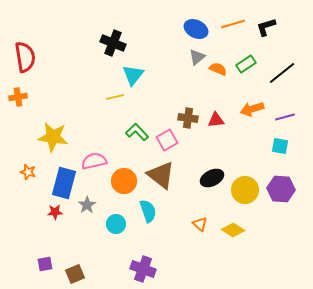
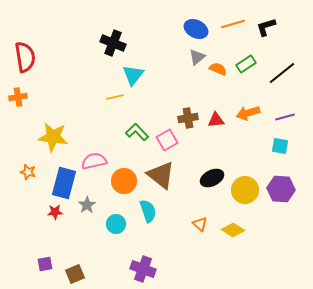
orange arrow: moved 4 px left, 4 px down
brown cross: rotated 18 degrees counterclockwise
